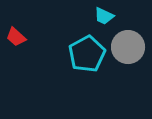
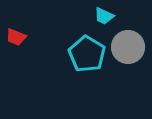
red trapezoid: rotated 20 degrees counterclockwise
cyan pentagon: rotated 12 degrees counterclockwise
